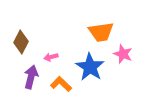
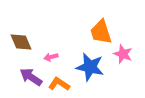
orange trapezoid: rotated 80 degrees clockwise
brown diamond: rotated 50 degrees counterclockwise
blue star: rotated 20 degrees counterclockwise
purple arrow: rotated 70 degrees counterclockwise
orange L-shape: moved 2 px left; rotated 10 degrees counterclockwise
